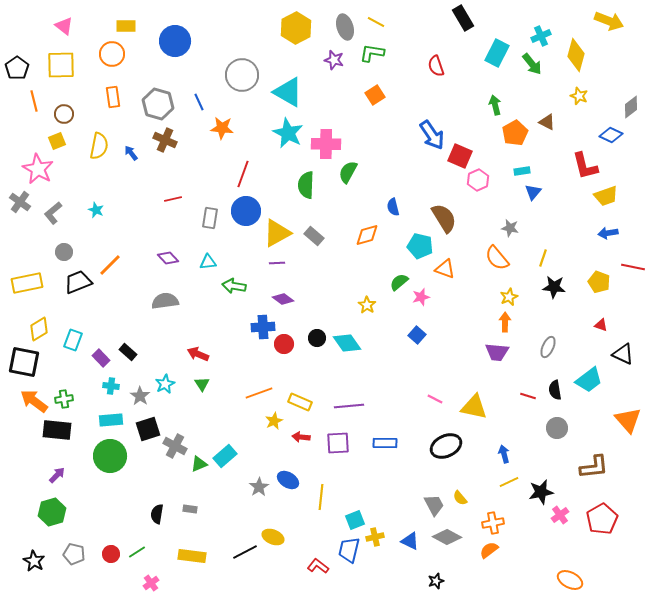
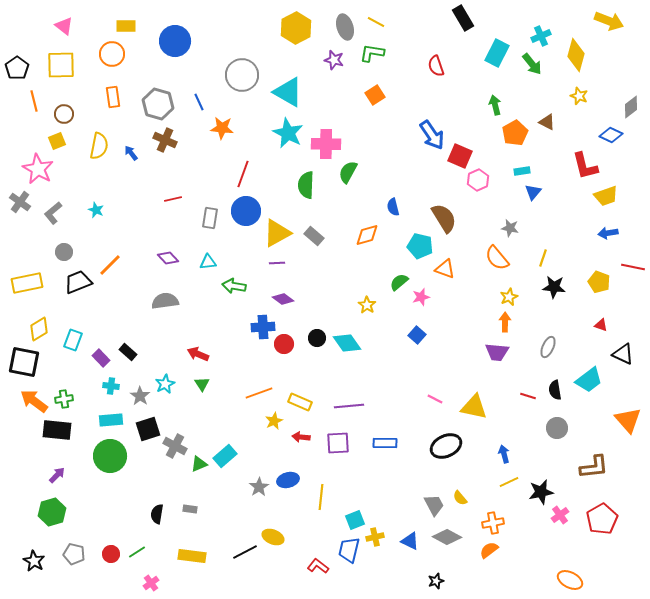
blue ellipse at (288, 480): rotated 45 degrees counterclockwise
